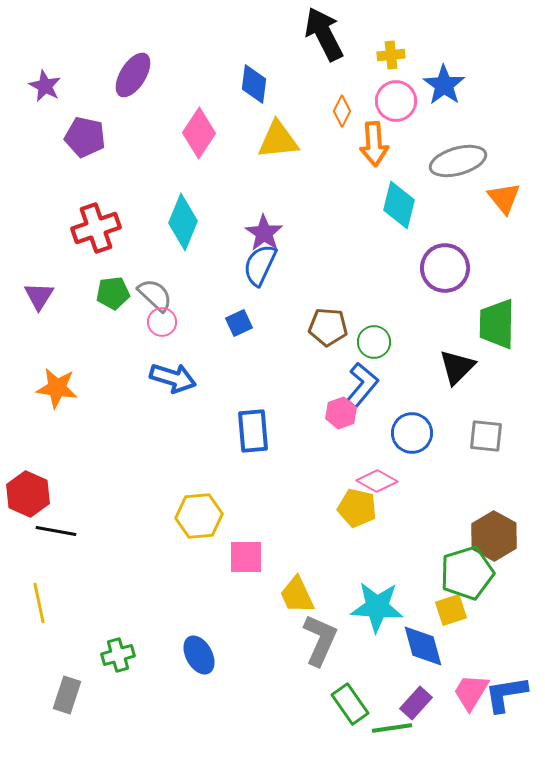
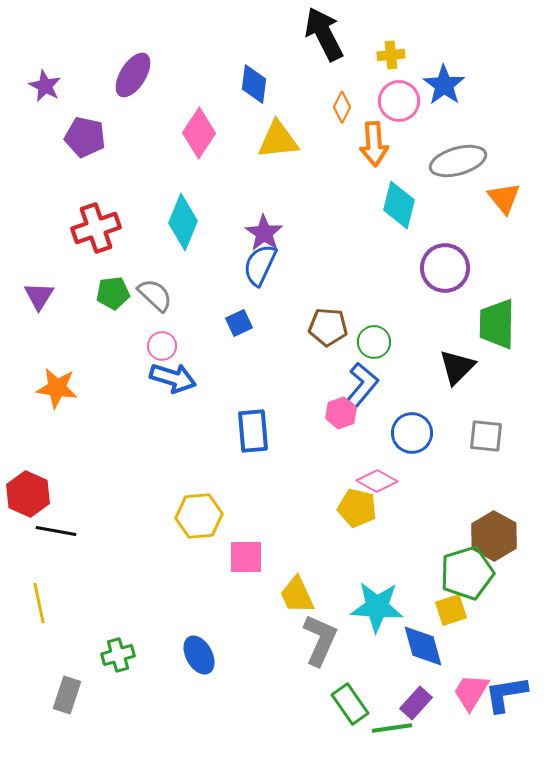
pink circle at (396, 101): moved 3 px right
orange diamond at (342, 111): moved 4 px up
pink circle at (162, 322): moved 24 px down
